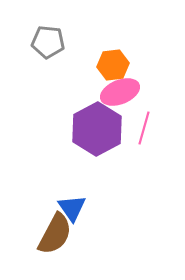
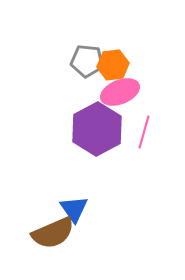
gray pentagon: moved 39 px right, 19 px down
pink line: moved 4 px down
blue triangle: moved 2 px right, 1 px down
brown semicircle: moved 2 px left, 1 px up; rotated 39 degrees clockwise
